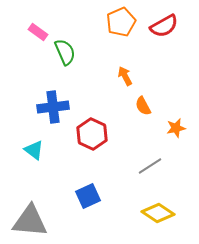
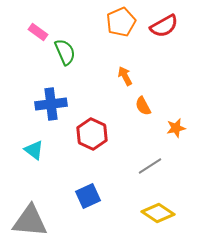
blue cross: moved 2 px left, 3 px up
